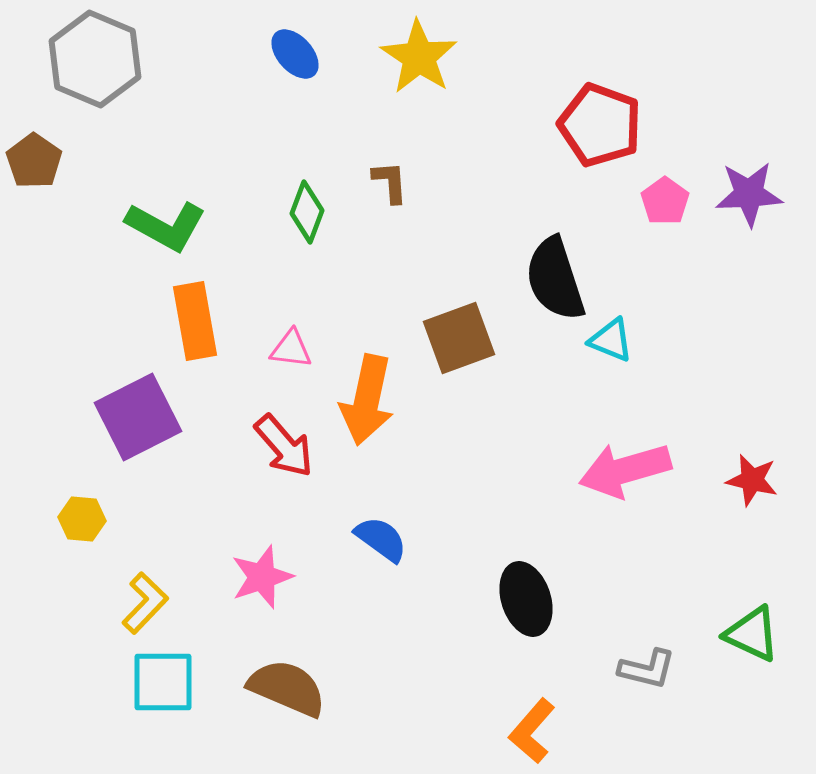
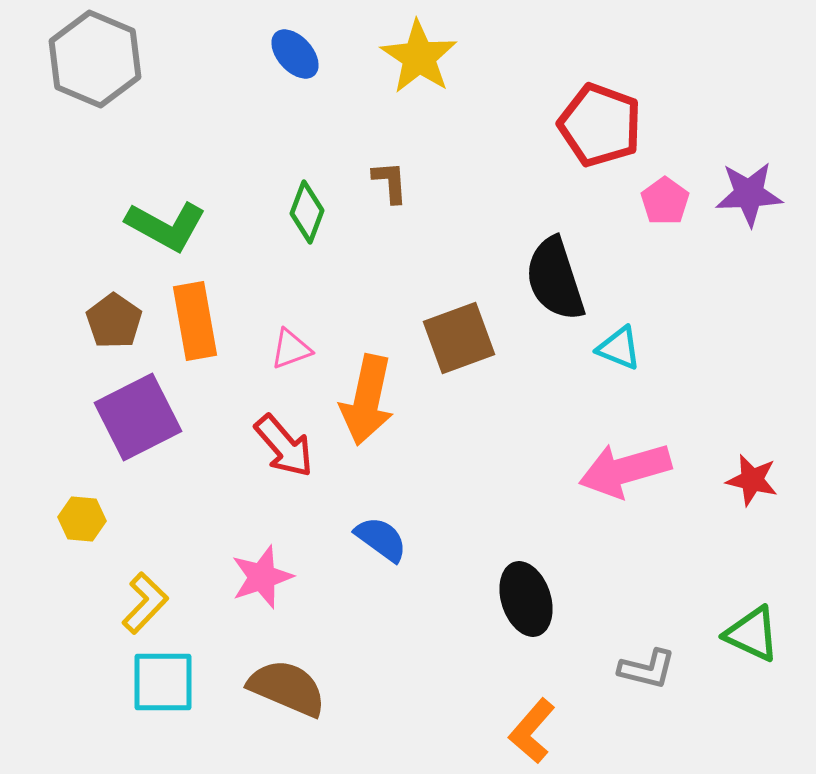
brown pentagon: moved 80 px right, 160 px down
cyan triangle: moved 8 px right, 8 px down
pink triangle: rotated 27 degrees counterclockwise
